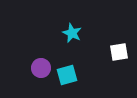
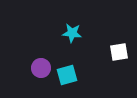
cyan star: rotated 18 degrees counterclockwise
